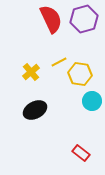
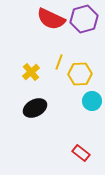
red semicircle: rotated 140 degrees clockwise
yellow line: rotated 42 degrees counterclockwise
yellow hexagon: rotated 10 degrees counterclockwise
black ellipse: moved 2 px up
